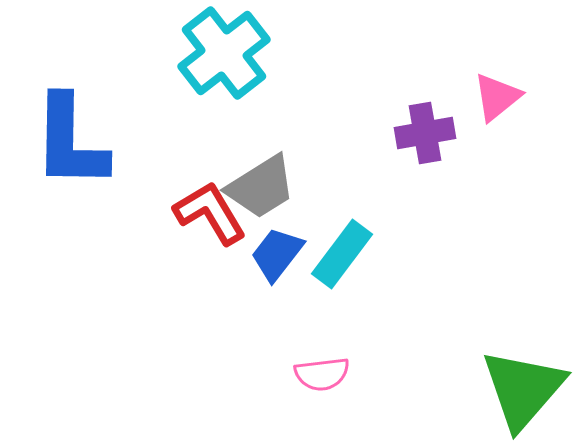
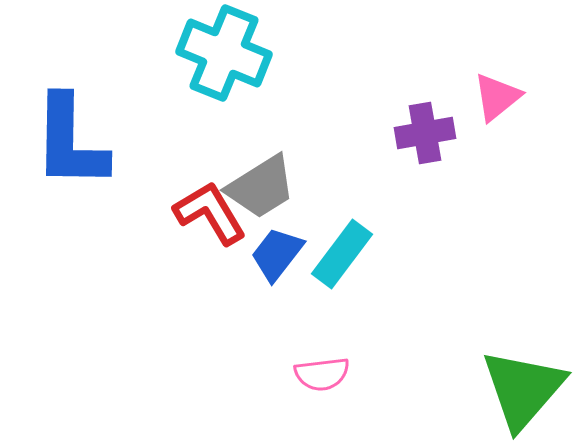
cyan cross: rotated 30 degrees counterclockwise
